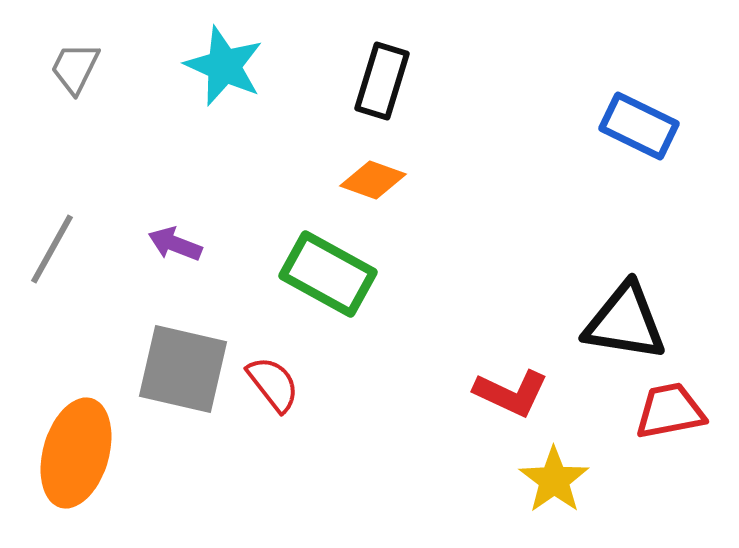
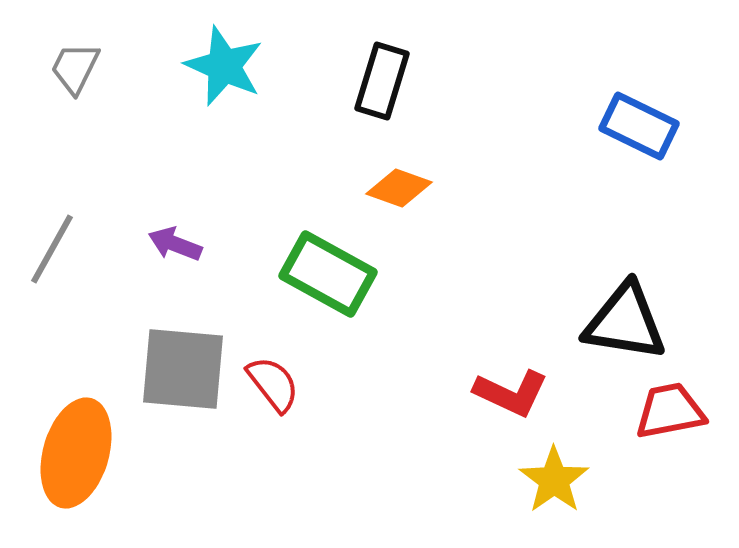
orange diamond: moved 26 px right, 8 px down
gray square: rotated 8 degrees counterclockwise
